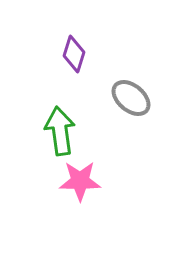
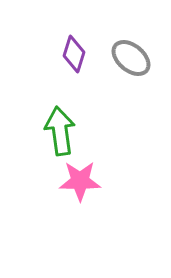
gray ellipse: moved 40 px up
